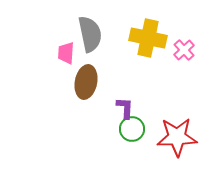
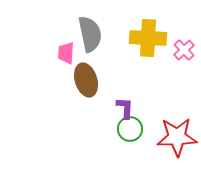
yellow cross: rotated 9 degrees counterclockwise
brown ellipse: moved 2 px up; rotated 28 degrees counterclockwise
green circle: moved 2 px left
